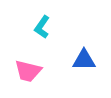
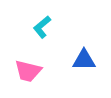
cyan L-shape: rotated 15 degrees clockwise
